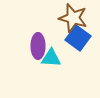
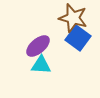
purple ellipse: rotated 50 degrees clockwise
cyan triangle: moved 10 px left, 7 px down
